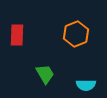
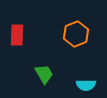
green trapezoid: moved 1 px left
